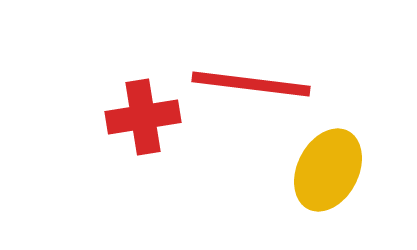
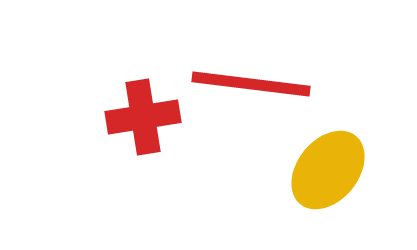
yellow ellipse: rotated 12 degrees clockwise
